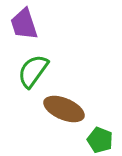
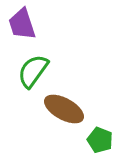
purple trapezoid: moved 2 px left
brown ellipse: rotated 6 degrees clockwise
